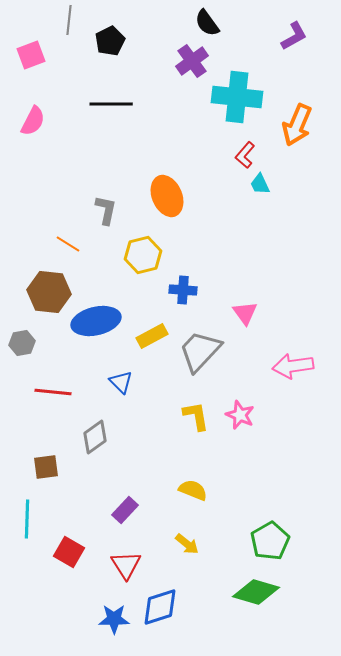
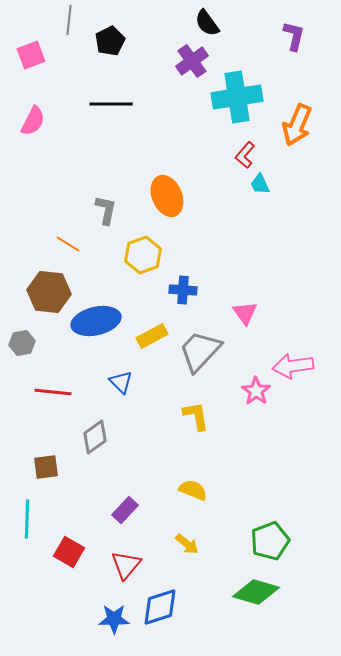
purple L-shape: rotated 48 degrees counterclockwise
cyan cross: rotated 15 degrees counterclockwise
yellow hexagon: rotated 6 degrees counterclockwise
pink star: moved 16 px right, 24 px up; rotated 12 degrees clockwise
green pentagon: rotated 9 degrees clockwise
red triangle: rotated 12 degrees clockwise
